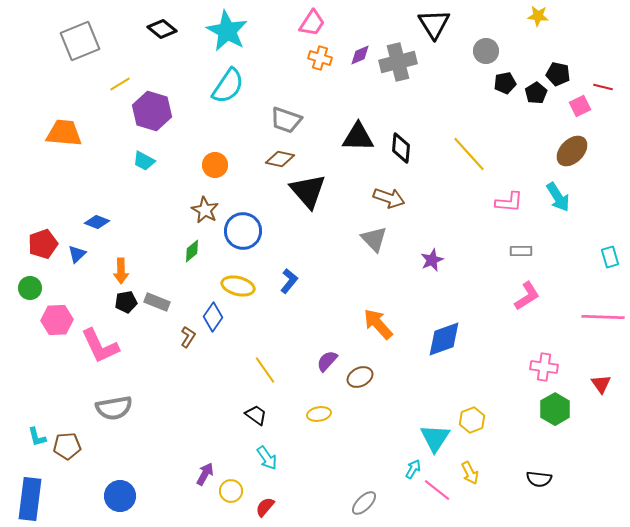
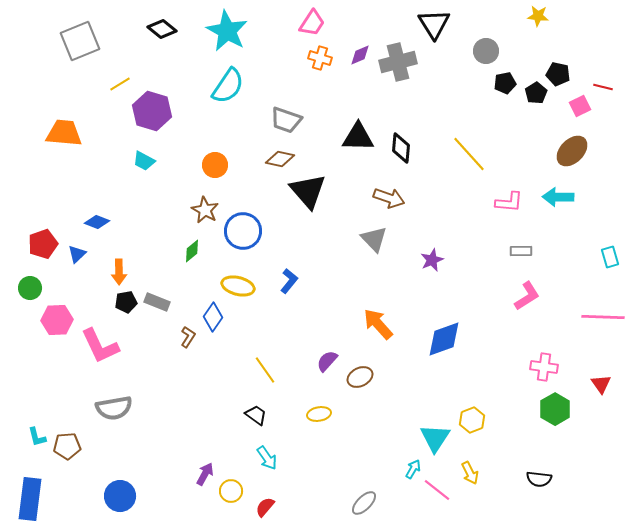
cyan arrow at (558, 197): rotated 124 degrees clockwise
orange arrow at (121, 271): moved 2 px left, 1 px down
